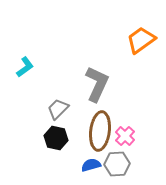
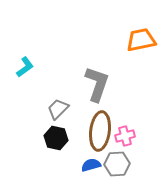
orange trapezoid: rotated 24 degrees clockwise
gray L-shape: rotated 6 degrees counterclockwise
pink cross: rotated 30 degrees clockwise
